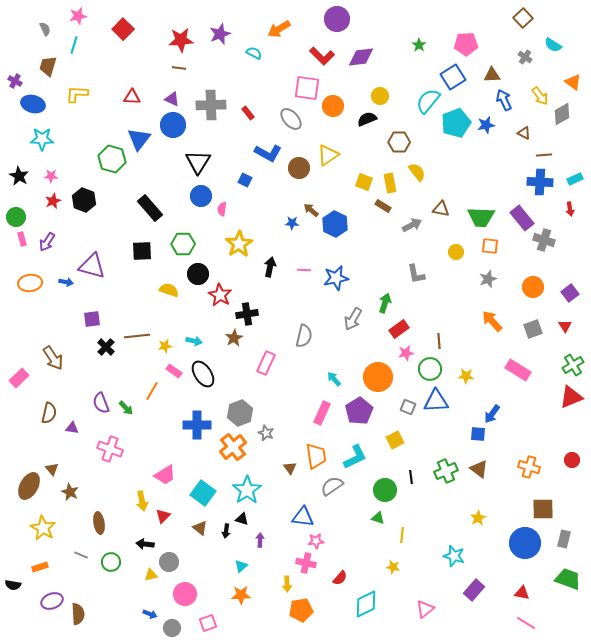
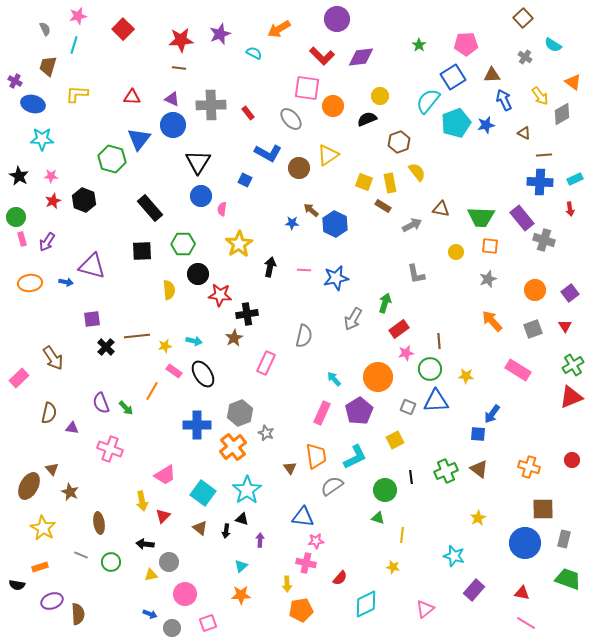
brown hexagon at (399, 142): rotated 20 degrees counterclockwise
orange circle at (533, 287): moved 2 px right, 3 px down
yellow semicircle at (169, 290): rotated 66 degrees clockwise
red star at (220, 295): rotated 25 degrees counterclockwise
black semicircle at (13, 585): moved 4 px right
